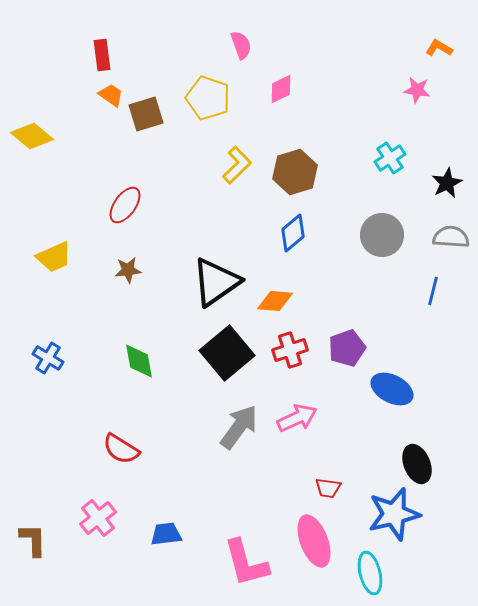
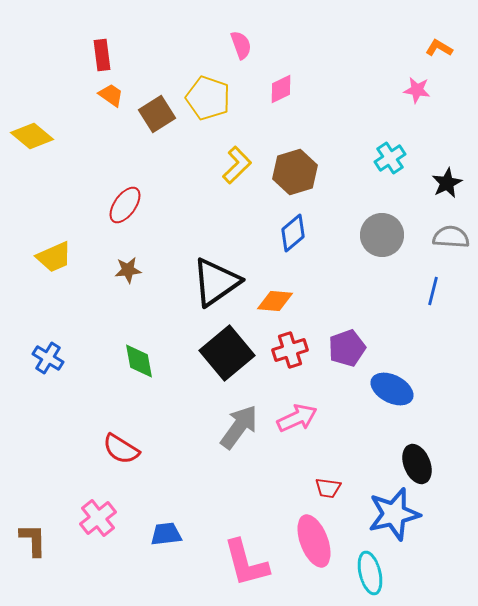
brown square: moved 11 px right; rotated 15 degrees counterclockwise
